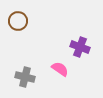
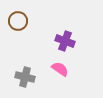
purple cross: moved 15 px left, 6 px up
